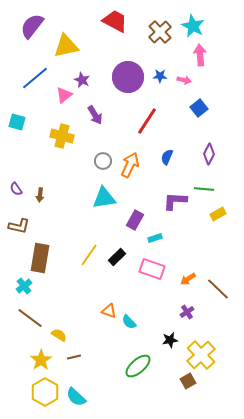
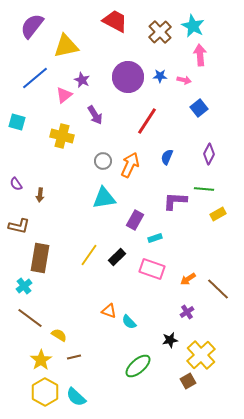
purple semicircle at (16, 189): moved 5 px up
